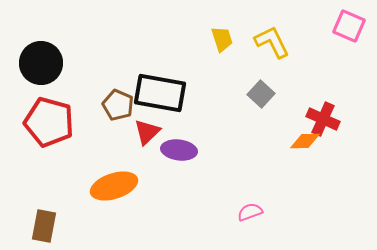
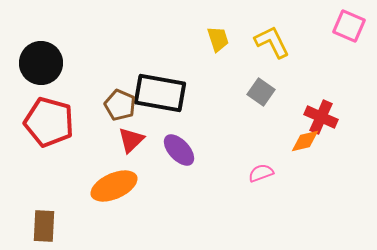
yellow trapezoid: moved 4 px left
gray square: moved 2 px up; rotated 8 degrees counterclockwise
brown pentagon: moved 2 px right
red cross: moved 2 px left, 2 px up
red triangle: moved 16 px left, 8 px down
orange diamond: rotated 12 degrees counterclockwise
purple ellipse: rotated 40 degrees clockwise
orange ellipse: rotated 6 degrees counterclockwise
pink semicircle: moved 11 px right, 39 px up
brown rectangle: rotated 8 degrees counterclockwise
